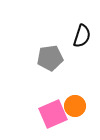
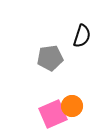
orange circle: moved 3 px left
